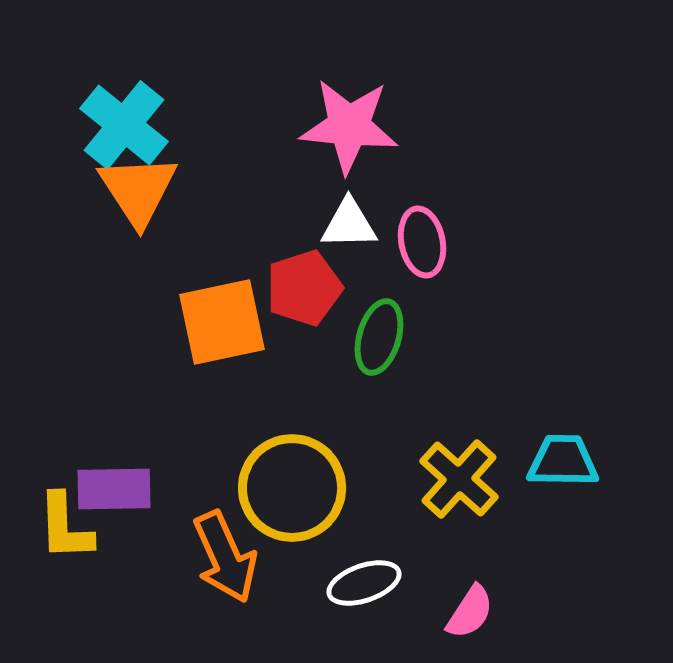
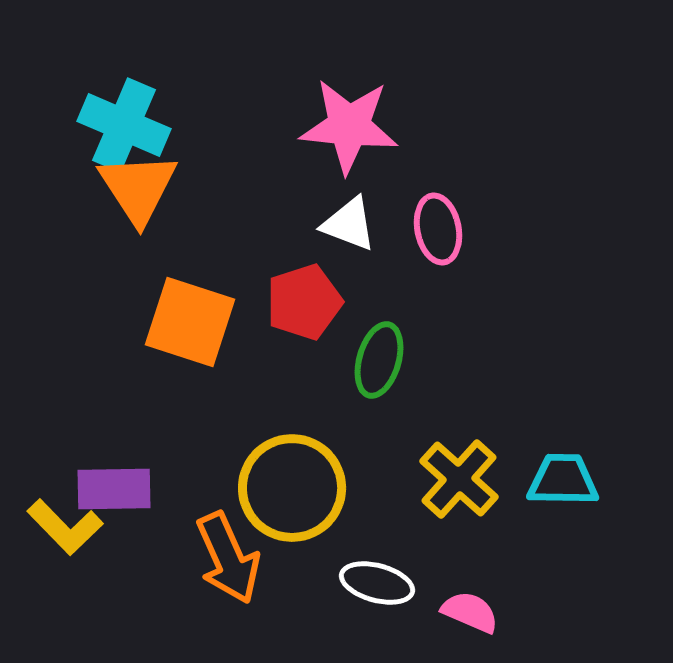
cyan cross: rotated 16 degrees counterclockwise
orange triangle: moved 2 px up
white triangle: rotated 22 degrees clockwise
pink ellipse: moved 16 px right, 13 px up
red pentagon: moved 14 px down
orange square: moved 32 px left; rotated 30 degrees clockwise
green ellipse: moved 23 px down
cyan trapezoid: moved 19 px down
yellow L-shape: rotated 42 degrees counterclockwise
orange arrow: moved 3 px right, 1 px down
white ellipse: moved 13 px right; rotated 34 degrees clockwise
pink semicircle: rotated 100 degrees counterclockwise
